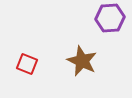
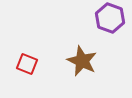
purple hexagon: rotated 24 degrees clockwise
